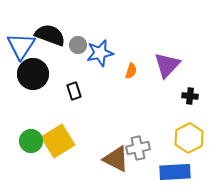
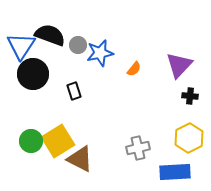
purple triangle: moved 12 px right
orange semicircle: moved 3 px right, 2 px up; rotated 21 degrees clockwise
brown triangle: moved 36 px left
